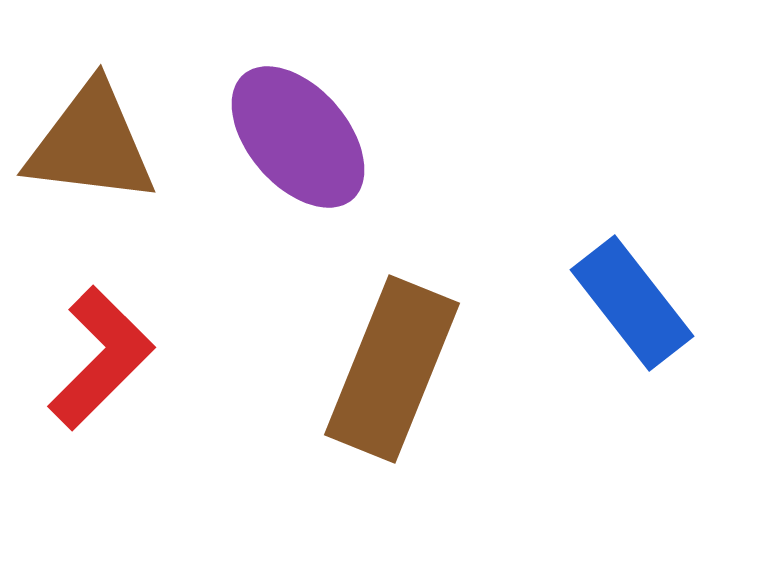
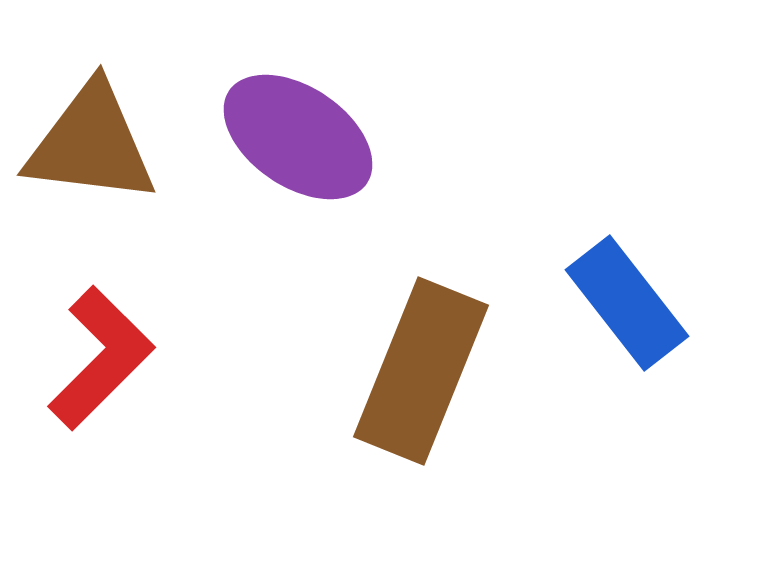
purple ellipse: rotated 15 degrees counterclockwise
blue rectangle: moved 5 px left
brown rectangle: moved 29 px right, 2 px down
